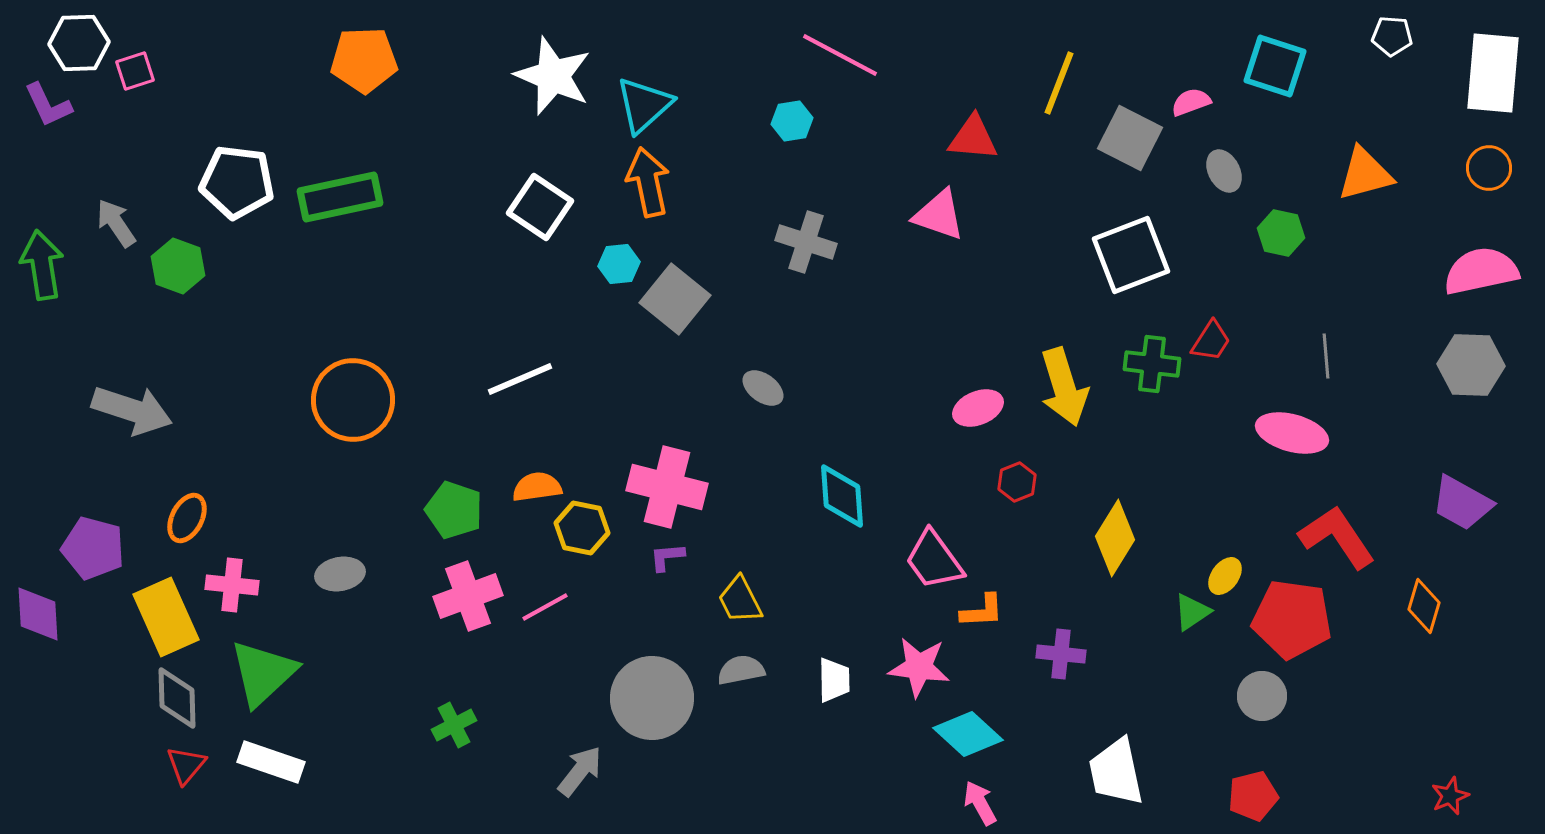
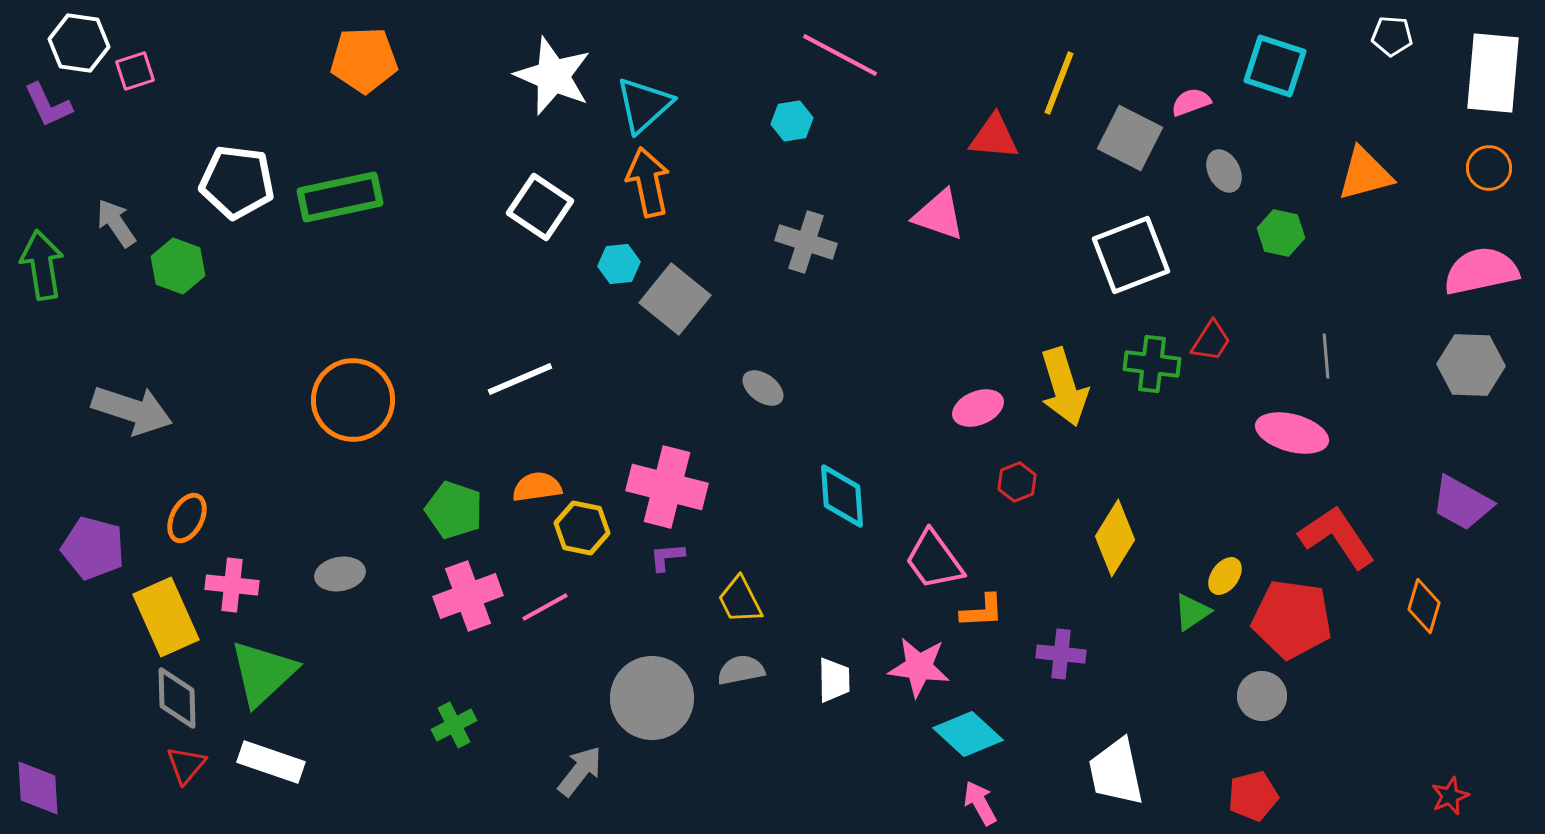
white hexagon at (79, 43): rotated 10 degrees clockwise
red triangle at (973, 138): moved 21 px right, 1 px up
purple diamond at (38, 614): moved 174 px down
